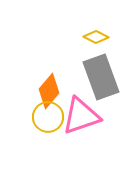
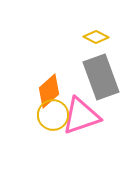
orange diamond: rotated 8 degrees clockwise
yellow circle: moved 5 px right, 2 px up
